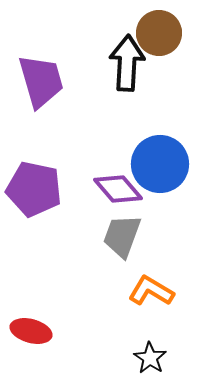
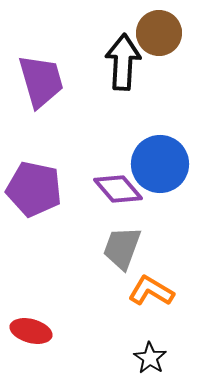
black arrow: moved 4 px left, 1 px up
gray trapezoid: moved 12 px down
